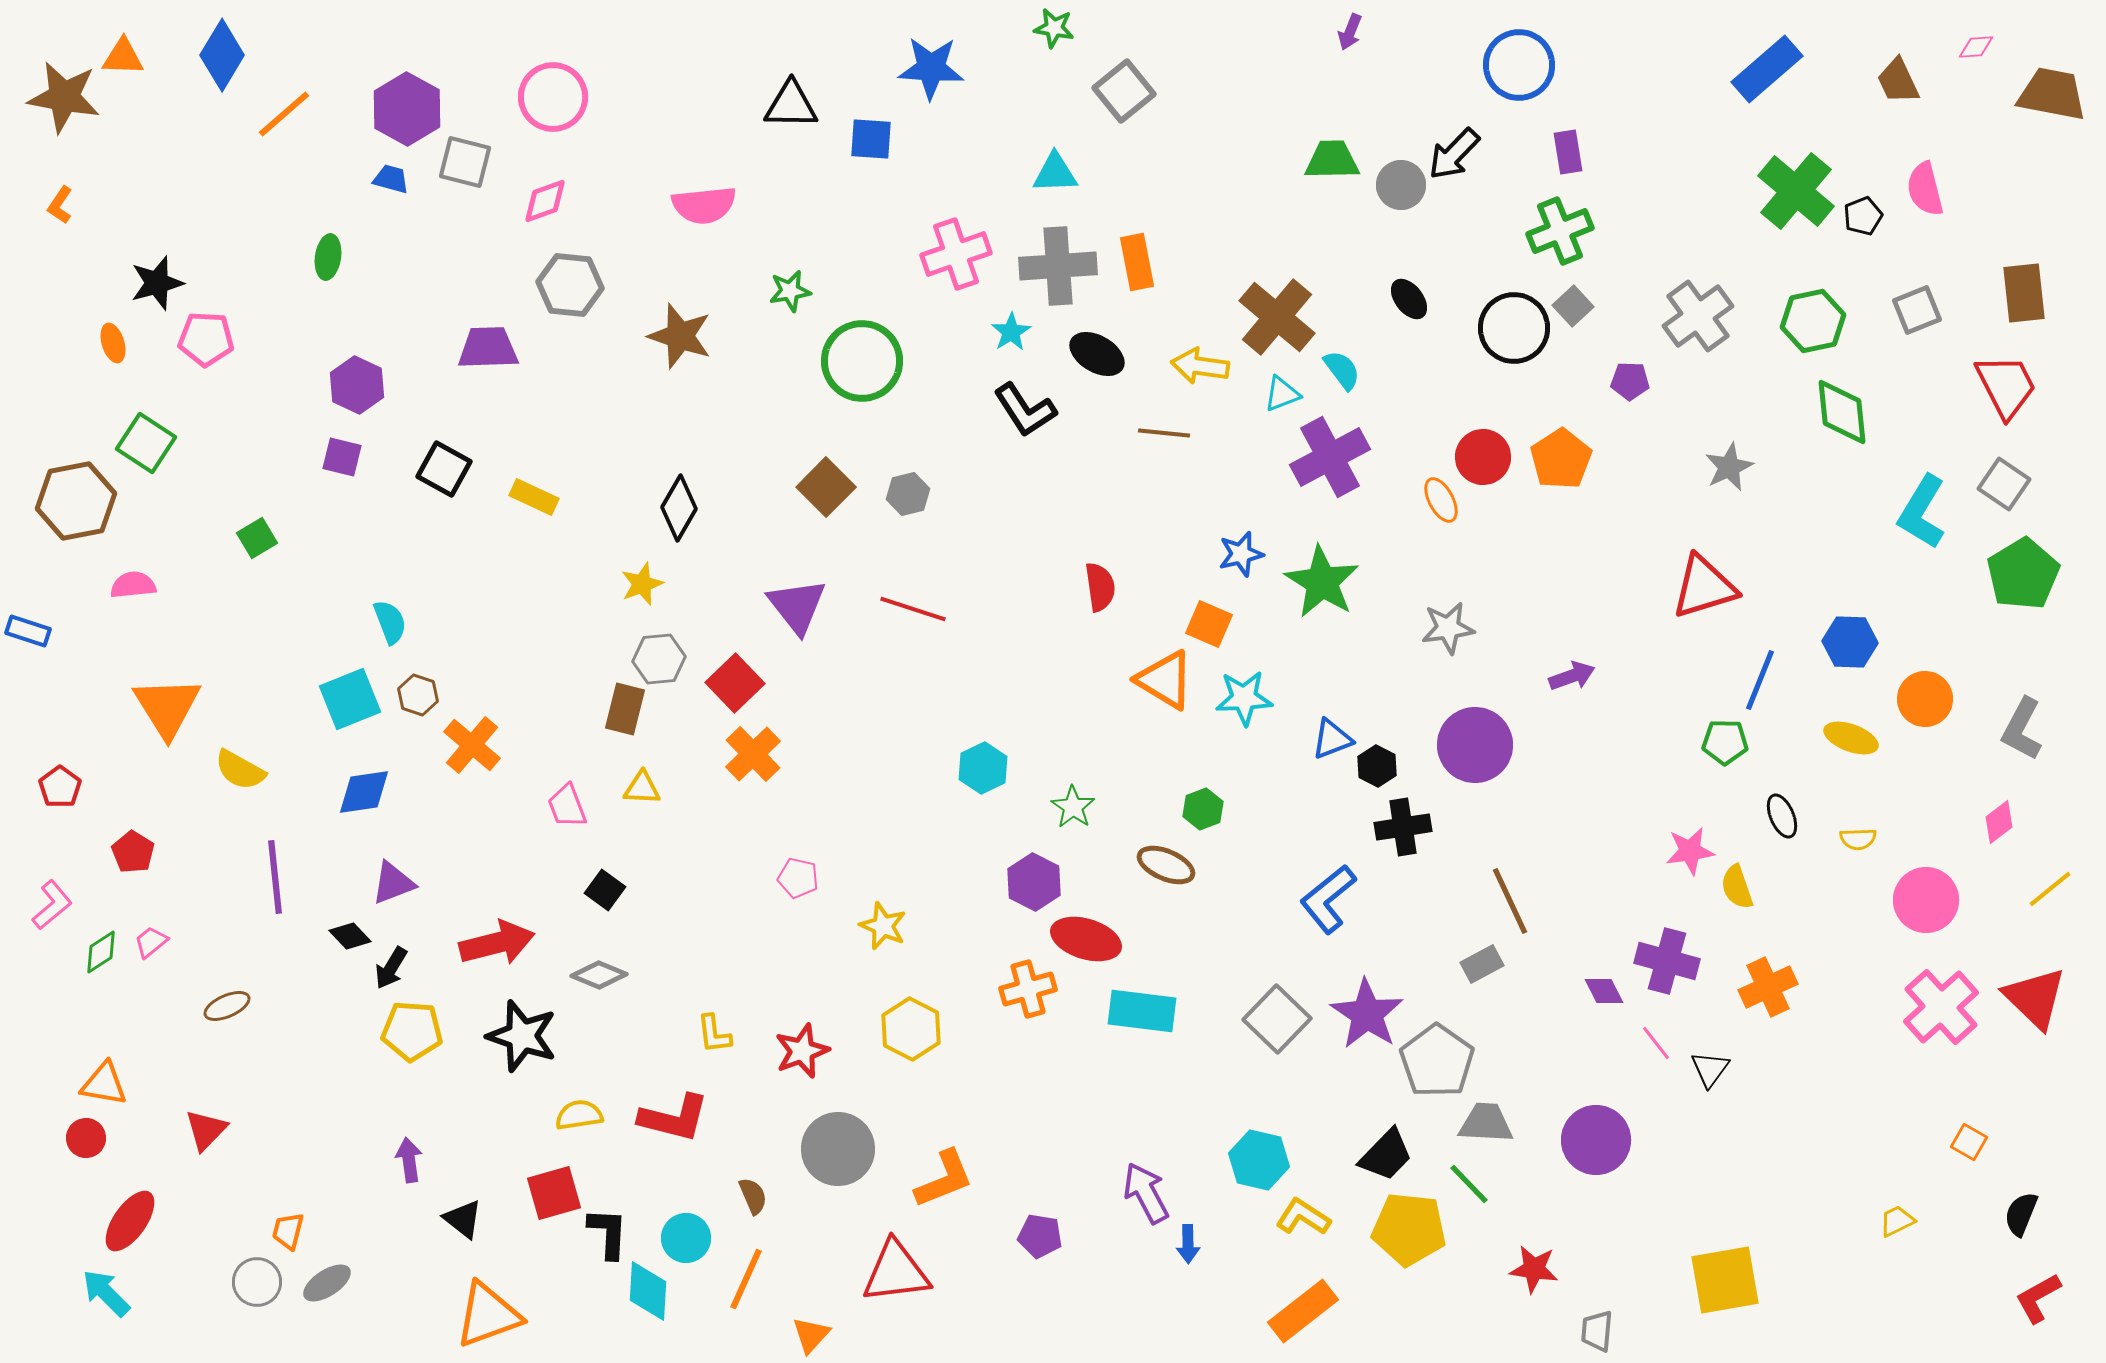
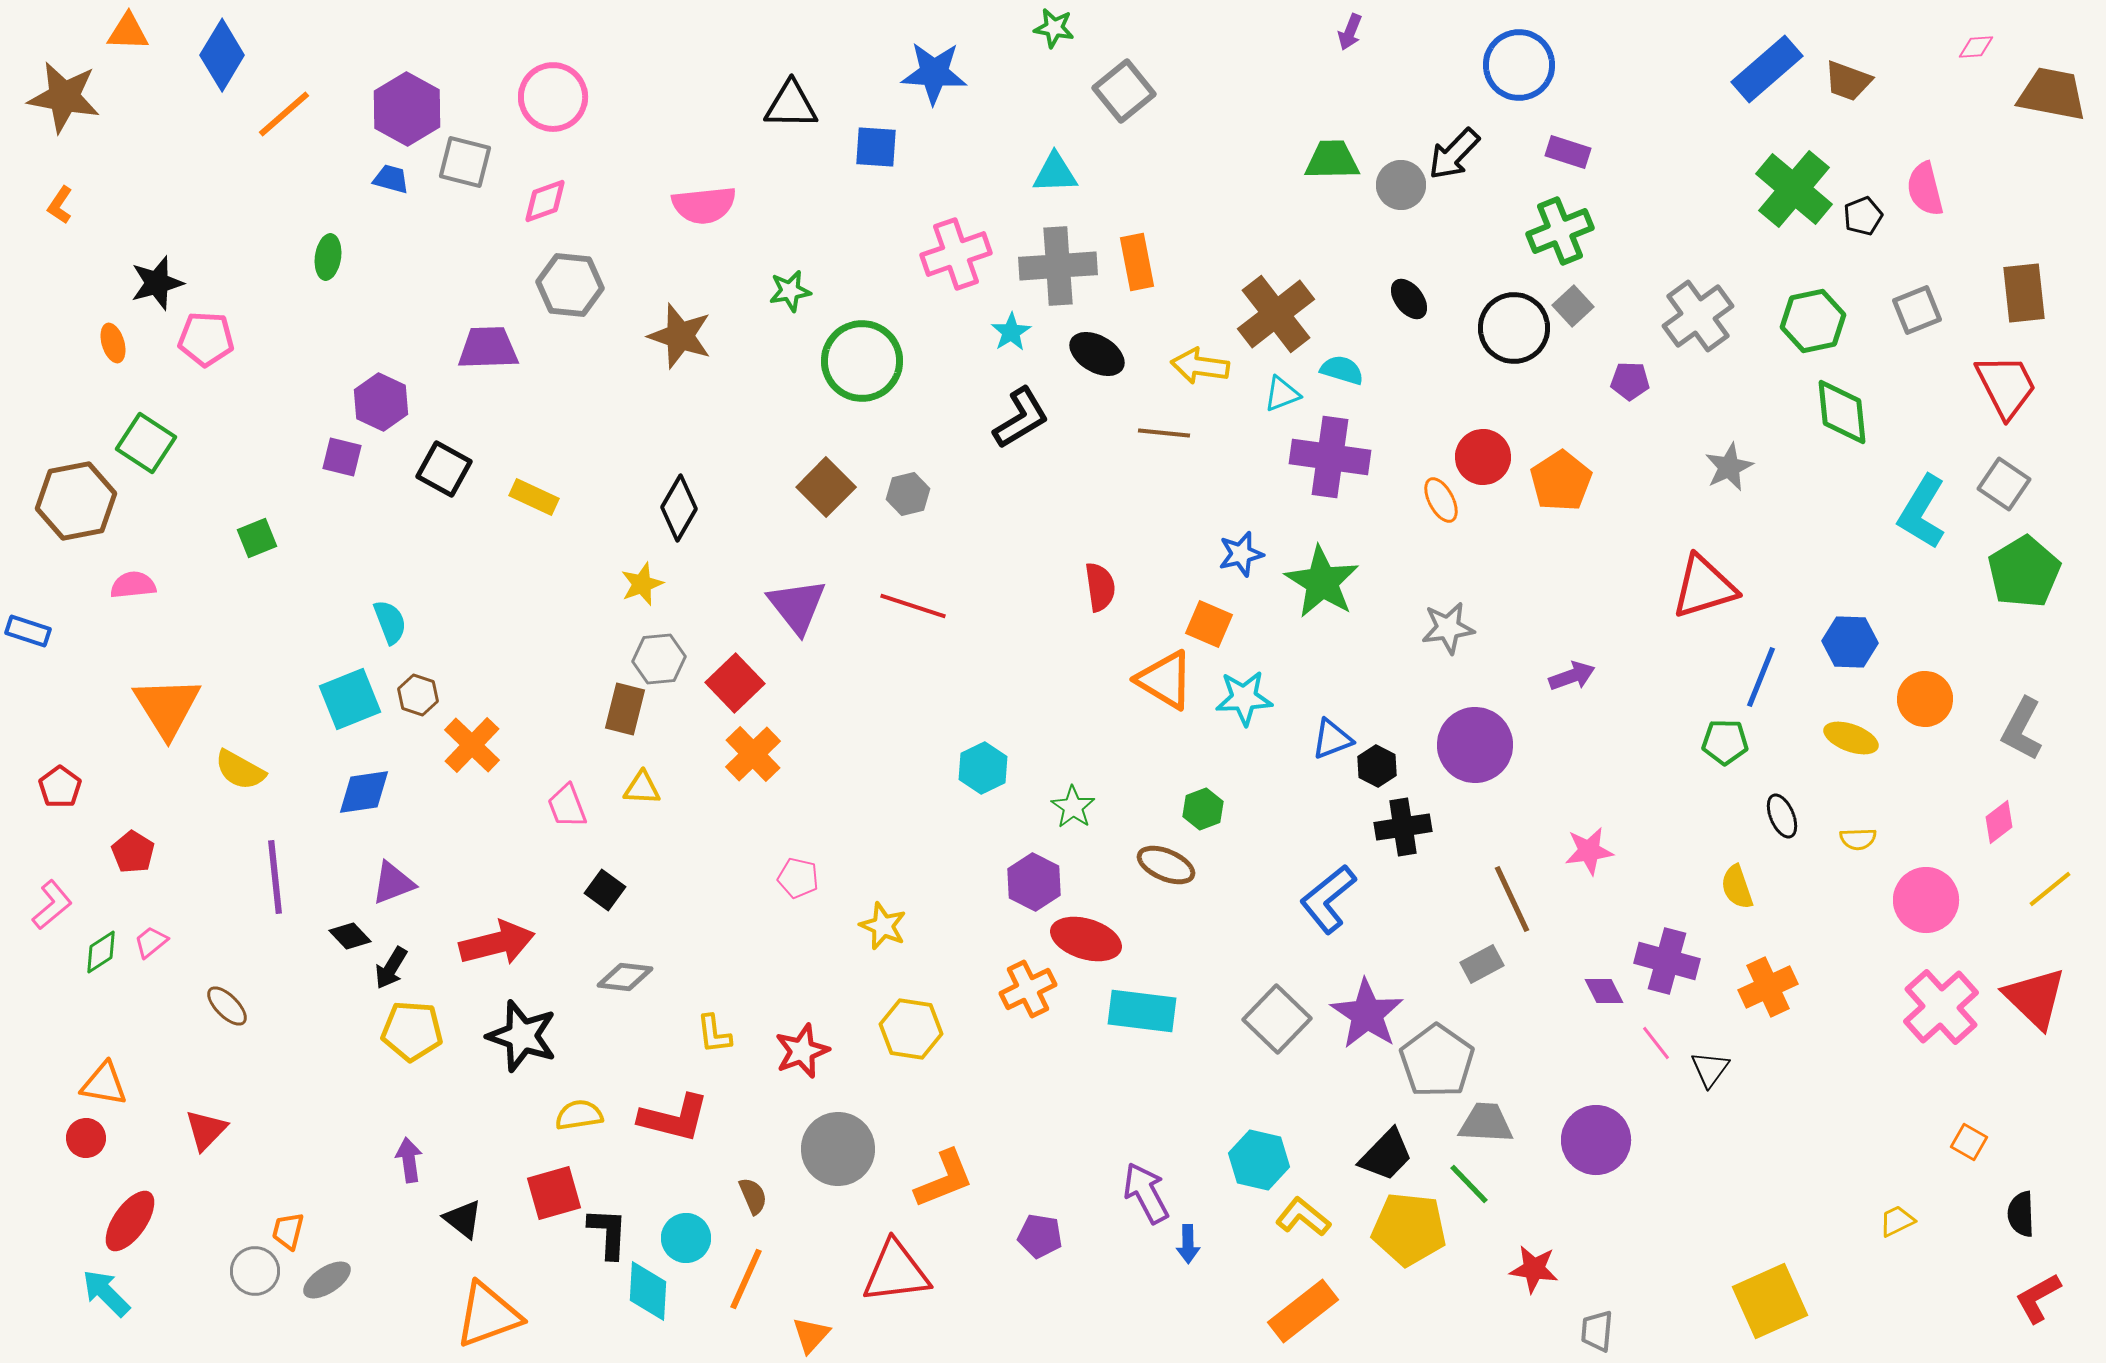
orange triangle at (123, 57): moved 5 px right, 25 px up
blue star at (931, 68): moved 3 px right, 5 px down
brown trapezoid at (1898, 81): moved 50 px left; rotated 45 degrees counterclockwise
blue square at (871, 139): moved 5 px right, 8 px down
purple rectangle at (1568, 152): rotated 63 degrees counterclockwise
green cross at (1796, 191): moved 2 px left, 2 px up
brown cross at (1277, 317): moved 1 px left, 3 px up; rotated 12 degrees clockwise
cyan semicircle at (1342, 370): rotated 36 degrees counterclockwise
purple hexagon at (357, 385): moved 24 px right, 17 px down
black L-shape at (1025, 410): moved 4 px left, 8 px down; rotated 88 degrees counterclockwise
purple cross at (1330, 457): rotated 36 degrees clockwise
orange pentagon at (1561, 459): moved 22 px down
green square at (257, 538): rotated 9 degrees clockwise
green pentagon at (2023, 574): moved 1 px right, 2 px up
red line at (913, 609): moved 3 px up
blue line at (1760, 680): moved 1 px right, 3 px up
orange cross at (472, 745): rotated 4 degrees clockwise
pink star at (1690, 851): moved 101 px left
brown line at (1510, 901): moved 2 px right, 2 px up
gray diamond at (599, 975): moved 26 px right, 2 px down; rotated 16 degrees counterclockwise
orange cross at (1028, 989): rotated 10 degrees counterclockwise
brown ellipse at (227, 1006): rotated 69 degrees clockwise
yellow hexagon at (911, 1029): rotated 18 degrees counterclockwise
black semicircle at (2021, 1214): rotated 24 degrees counterclockwise
yellow L-shape at (1303, 1217): rotated 6 degrees clockwise
yellow square at (1725, 1280): moved 45 px right, 21 px down; rotated 14 degrees counterclockwise
gray circle at (257, 1282): moved 2 px left, 11 px up
gray ellipse at (327, 1283): moved 3 px up
